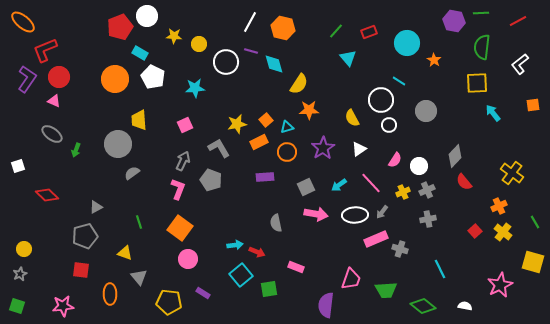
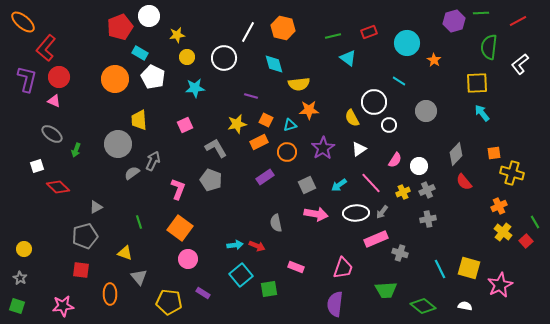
white circle at (147, 16): moved 2 px right
purple hexagon at (454, 21): rotated 25 degrees counterclockwise
white line at (250, 22): moved 2 px left, 10 px down
green line at (336, 31): moved 3 px left, 5 px down; rotated 35 degrees clockwise
yellow star at (174, 36): moved 3 px right, 1 px up; rotated 14 degrees counterclockwise
yellow circle at (199, 44): moved 12 px left, 13 px down
green semicircle at (482, 47): moved 7 px right
red L-shape at (45, 50): moved 1 px right, 2 px up; rotated 28 degrees counterclockwise
purple line at (251, 51): moved 45 px down
cyan triangle at (348, 58): rotated 12 degrees counterclockwise
white circle at (226, 62): moved 2 px left, 4 px up
purple L-shape at (27, 79): rotated 20 degrees counterclockwise
yellow semicircle at (299, 84): rotated 50 degrees clockwise
white circle at (381, 100): moved 7 px left, 2 px down
orange square at (533, 105): moved 39 px left, 48 px down
cyan arrow at (493, 113): moved 11 px left
orange square at (266, 120): rotated 24 degrees counterclockwise
cyan triangle at (287, 127): moved 3 px right, 2 px up
gray L-shape at (219, 148): moved 3 px left
gray diamond at (455, 156): moved 1 px right, 2 px up
gray arrow at (183, 161): moved 30 px left
white square at (18, 166): moved 19 px right
yellow cross at (512, 173): rotated 20 degrees counterclockwise
purple rectangle at (265, 177): rotated 30 degrees counterclockwise
gray square at (306, 187): moved 1 px right, 2 px up
red diamond at (47, 195): moved 11 px right, 8 px up
white ellipse at (355, 215): moved 1 px right, 2 px up
red square at (475, 231): moved 51 px right, 10 px down
gray cross at (400, 249): moved 4 px down
red arrow at (257, 252): moved 6 px up
yellow square at (533, 262): moved 64 px left, 6 px down
gray star at (20, 274): moved 4 px down; rotated 16 degrees counterclockwise
pink trapezoid at (351, 279): moved 8 px left, 11 px up
purple semicircle at (326, 305): moved 9 px right, 1 px up
